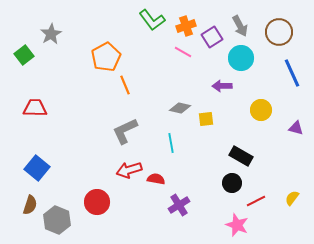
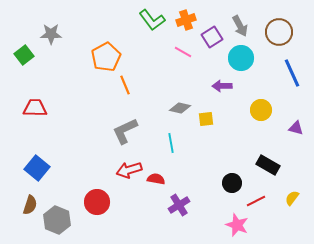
orange cross: moved 6 px up
gray star: rotated 30 degrees clockwise
black rectangle: moved 27 px right, 9 px down
